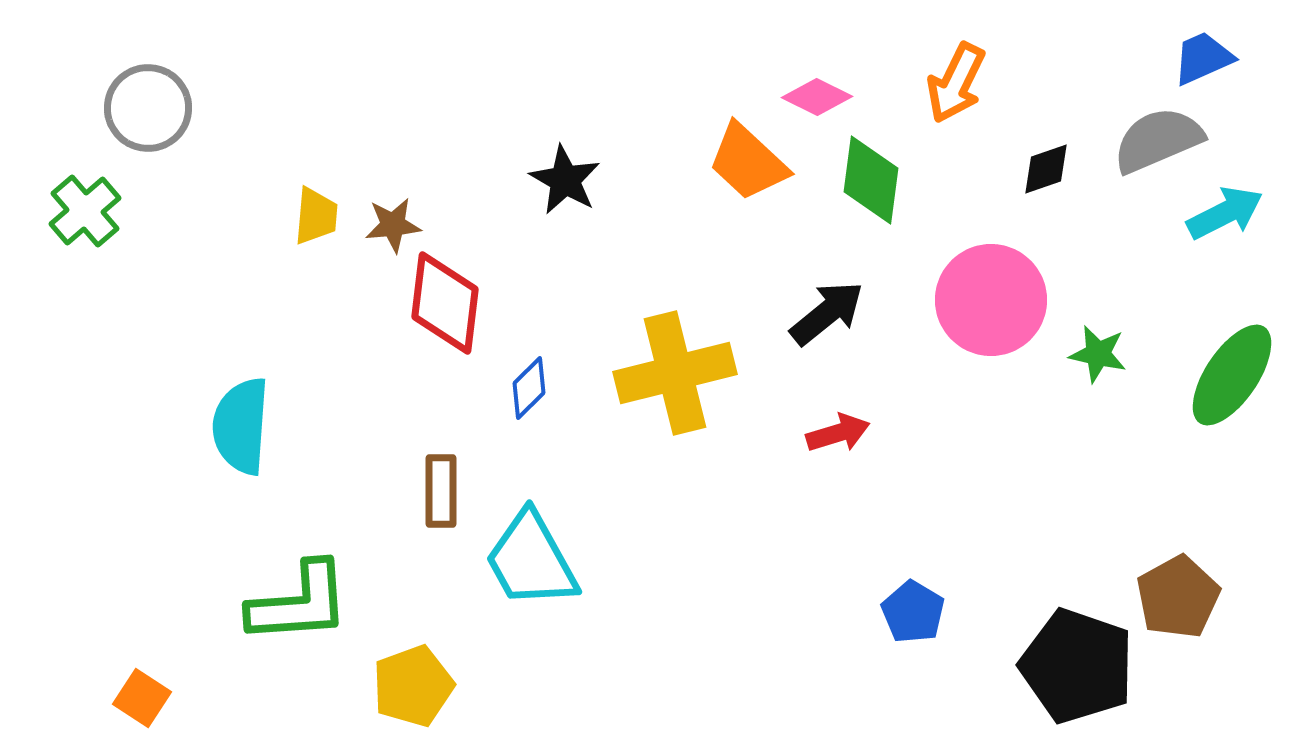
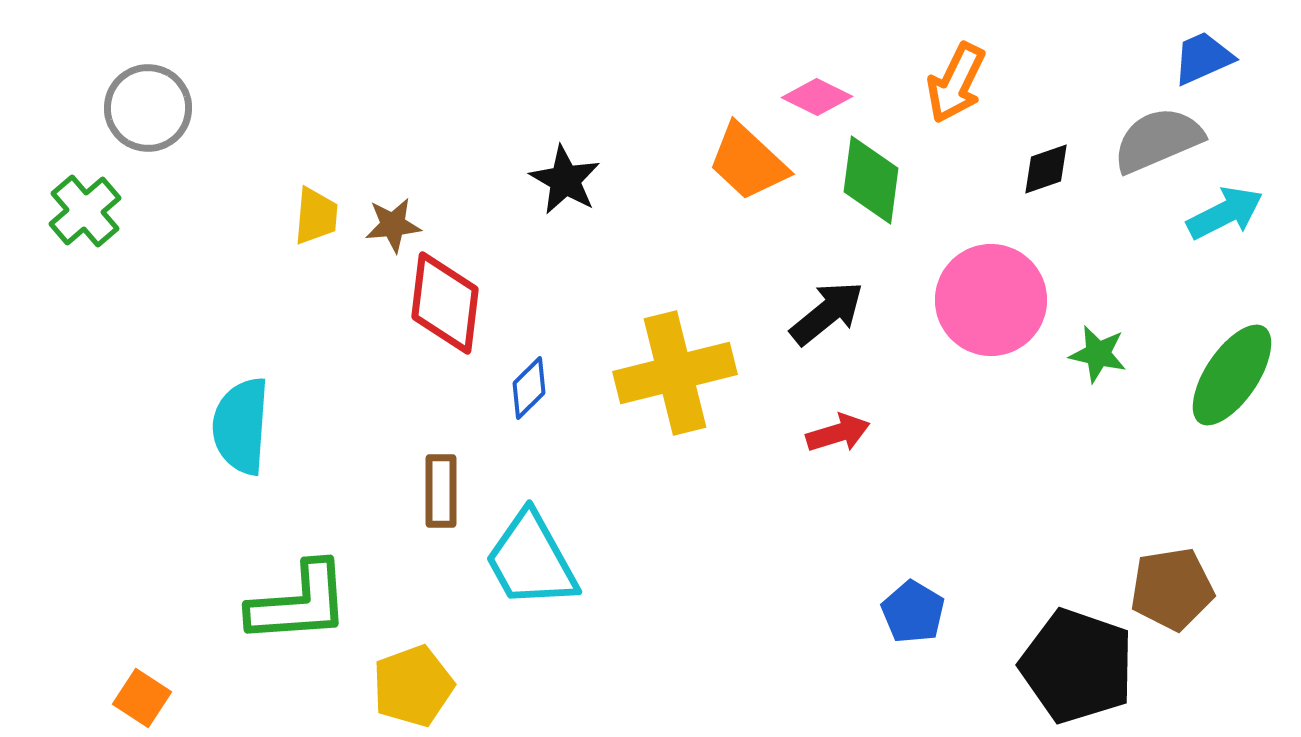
brown pentagon: moved 6 px left, 8 px up; rotated 20 degrees clockwise
